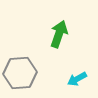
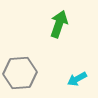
green arrow: moved 10 px up
